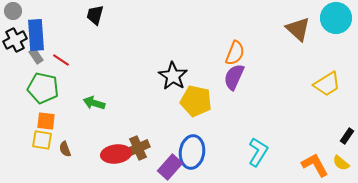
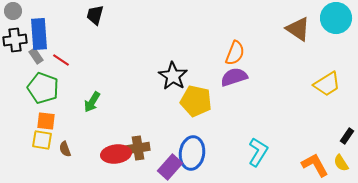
brown triangle: rotated 8 degrees counterclockwise
blue rectangle: moved 3 px right, 1 px up
black cross: rotated 20 degrees clockwise
purple semicircle: rotated 48 degrees clockwise
green pentagon: rotated 8 degrees clockwise
green arrow: moved 2 px left, 1 px up; rotated 75 degrees counterclockwise
brown cross: rotated 15 degrees clockwise
blue ellipse: moved 1 px down
yellow semicircle: rotated 18 degrees clockwise
